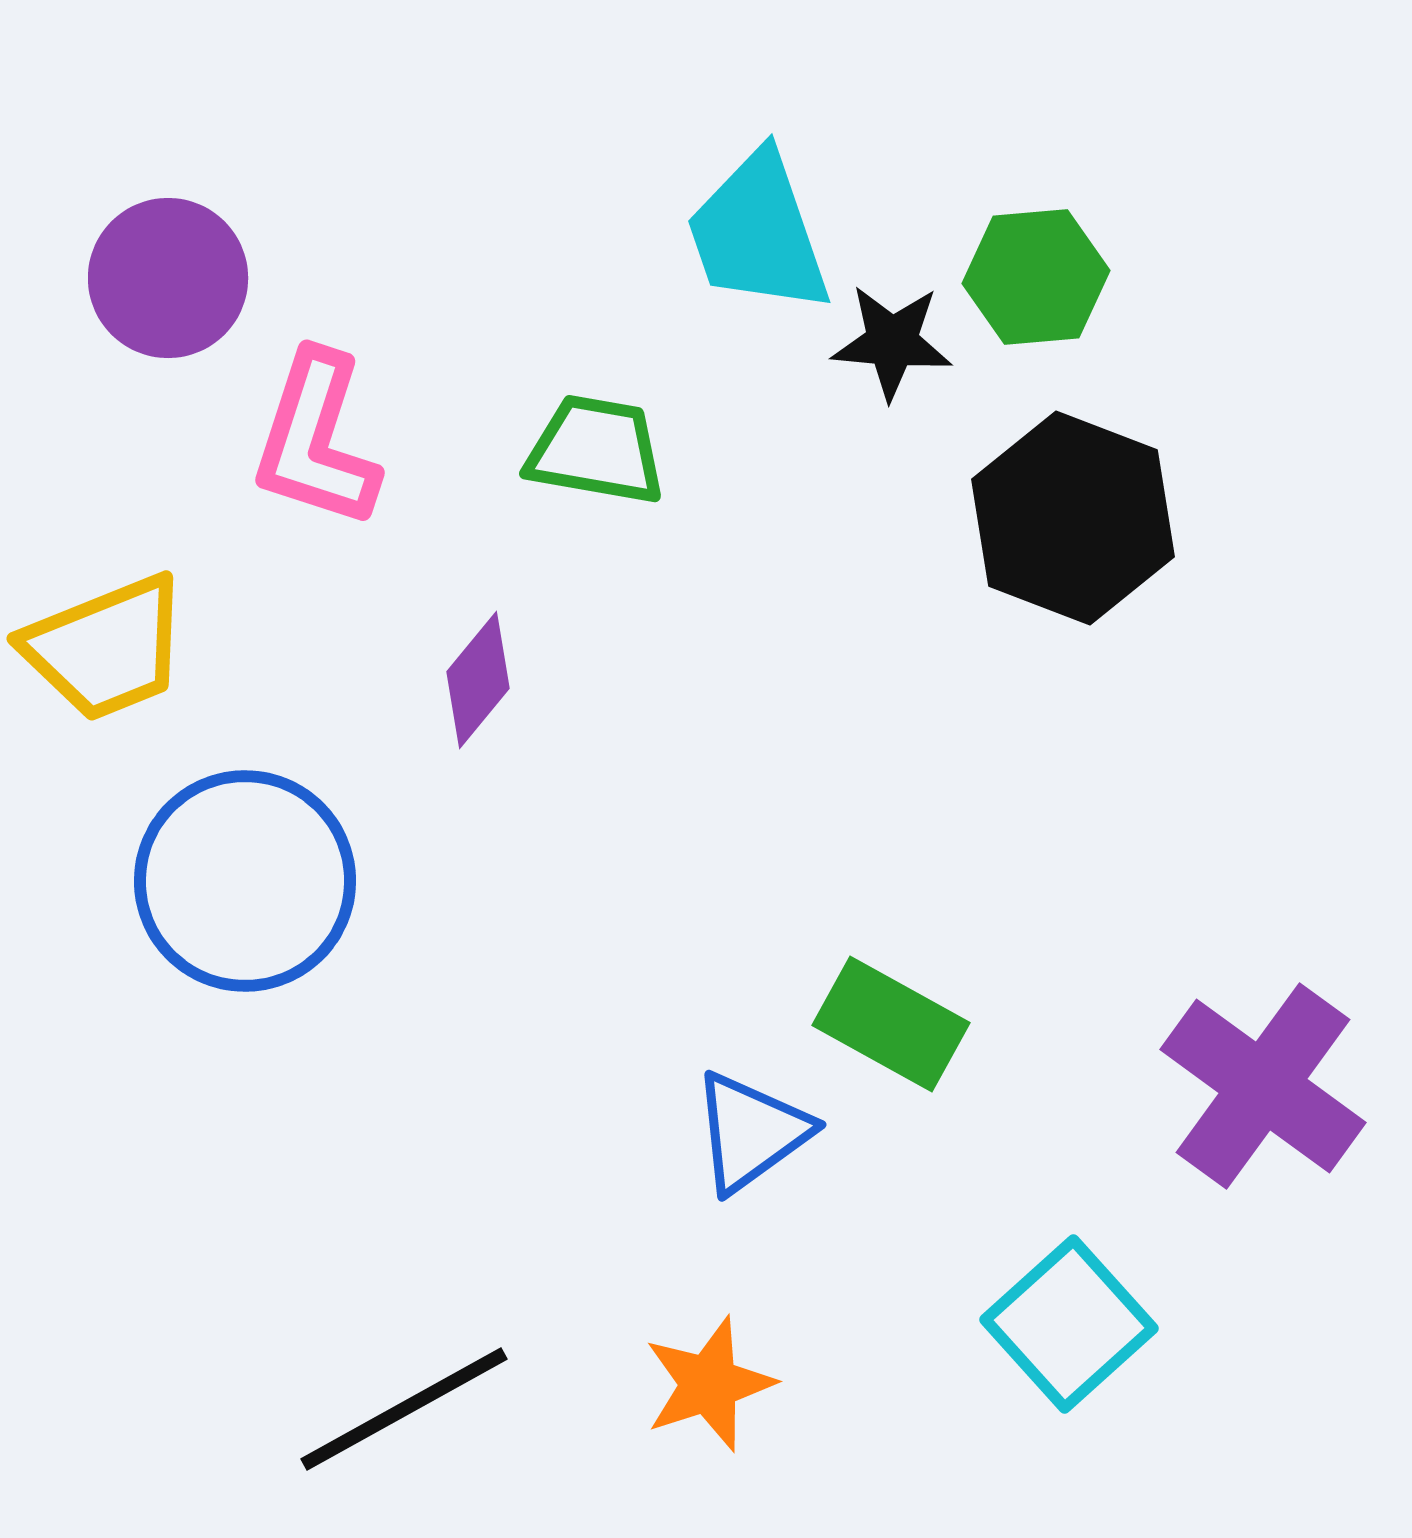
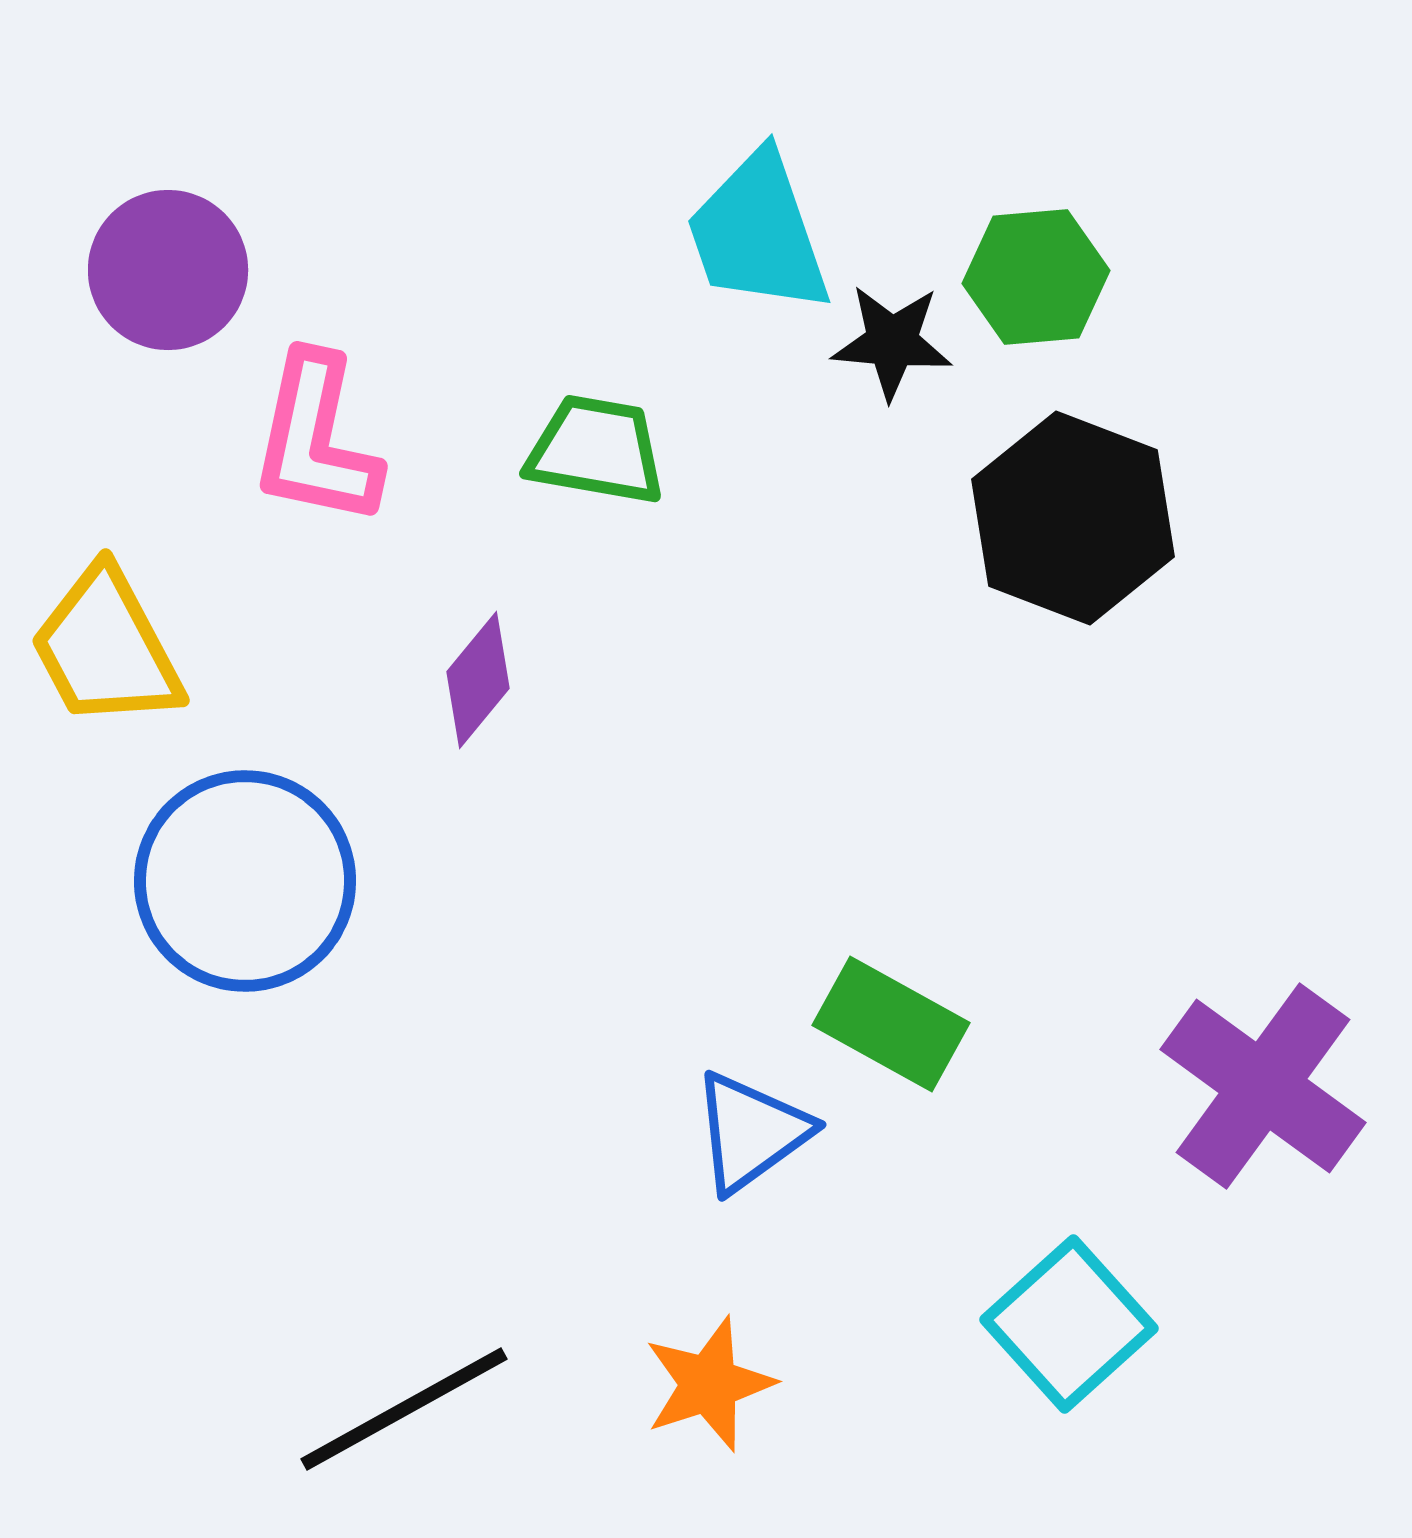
purple circle: moved 8 px up
pink L-shape: rotated 6 degrees counterclockwise
yellow trapezoid: rotated 84 degrees clockwise
